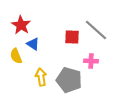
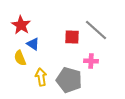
yellow semicircle: moved 4 px right, 2 px down
